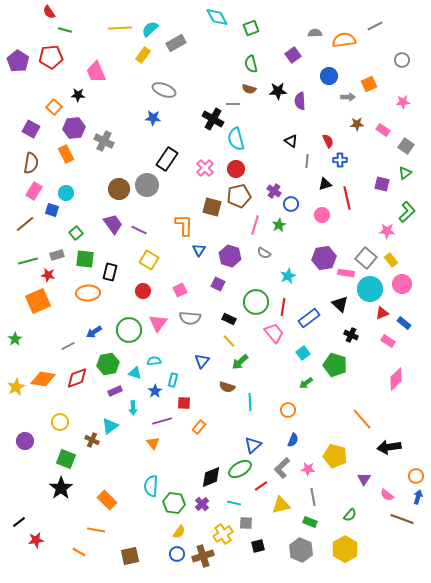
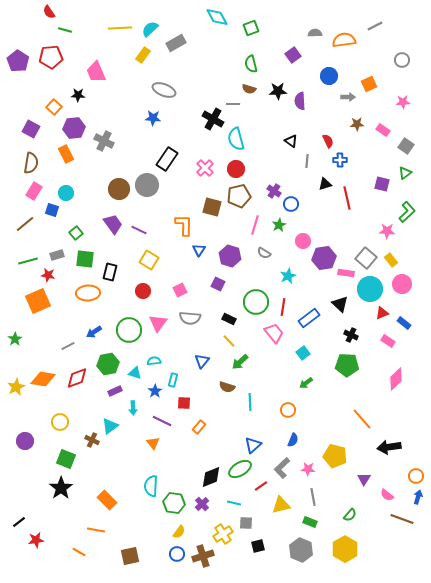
pink circle at (322, 215): moved 19 px left, 26 px down
green pentagon at (335, 365): moved 12 px right; rotated 15 degrees counterclockwise
purple line at (162, 421): rotated 42 degrees clockwise
